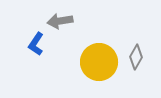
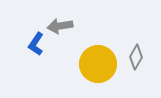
gray arrow: moved 5 px down
yellow circle: moved 1 px left, 2 px down
